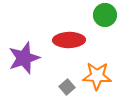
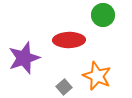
green circle: moved 2 px left
orange star: rotated 20 degrees clockwise
gray square: moved 3 px left
